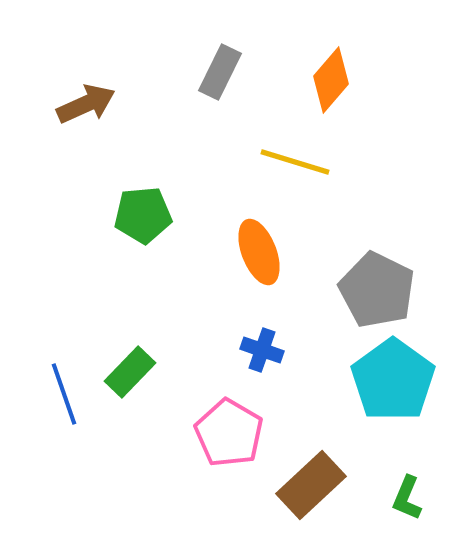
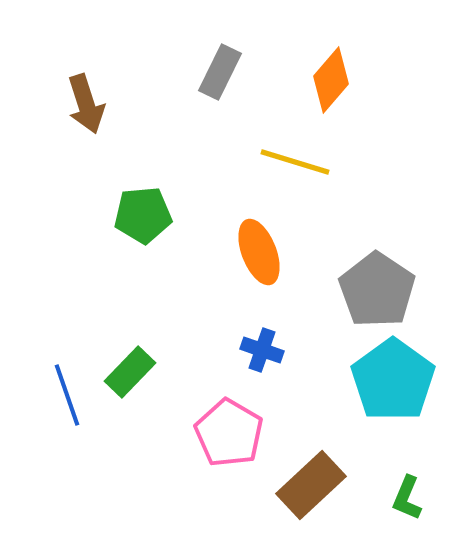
brown arrow: rotated 96 degrees clockwise
gray pentagon: rotated 8 degrees clockwise
blue line: moved 3 px right, 1 px down
